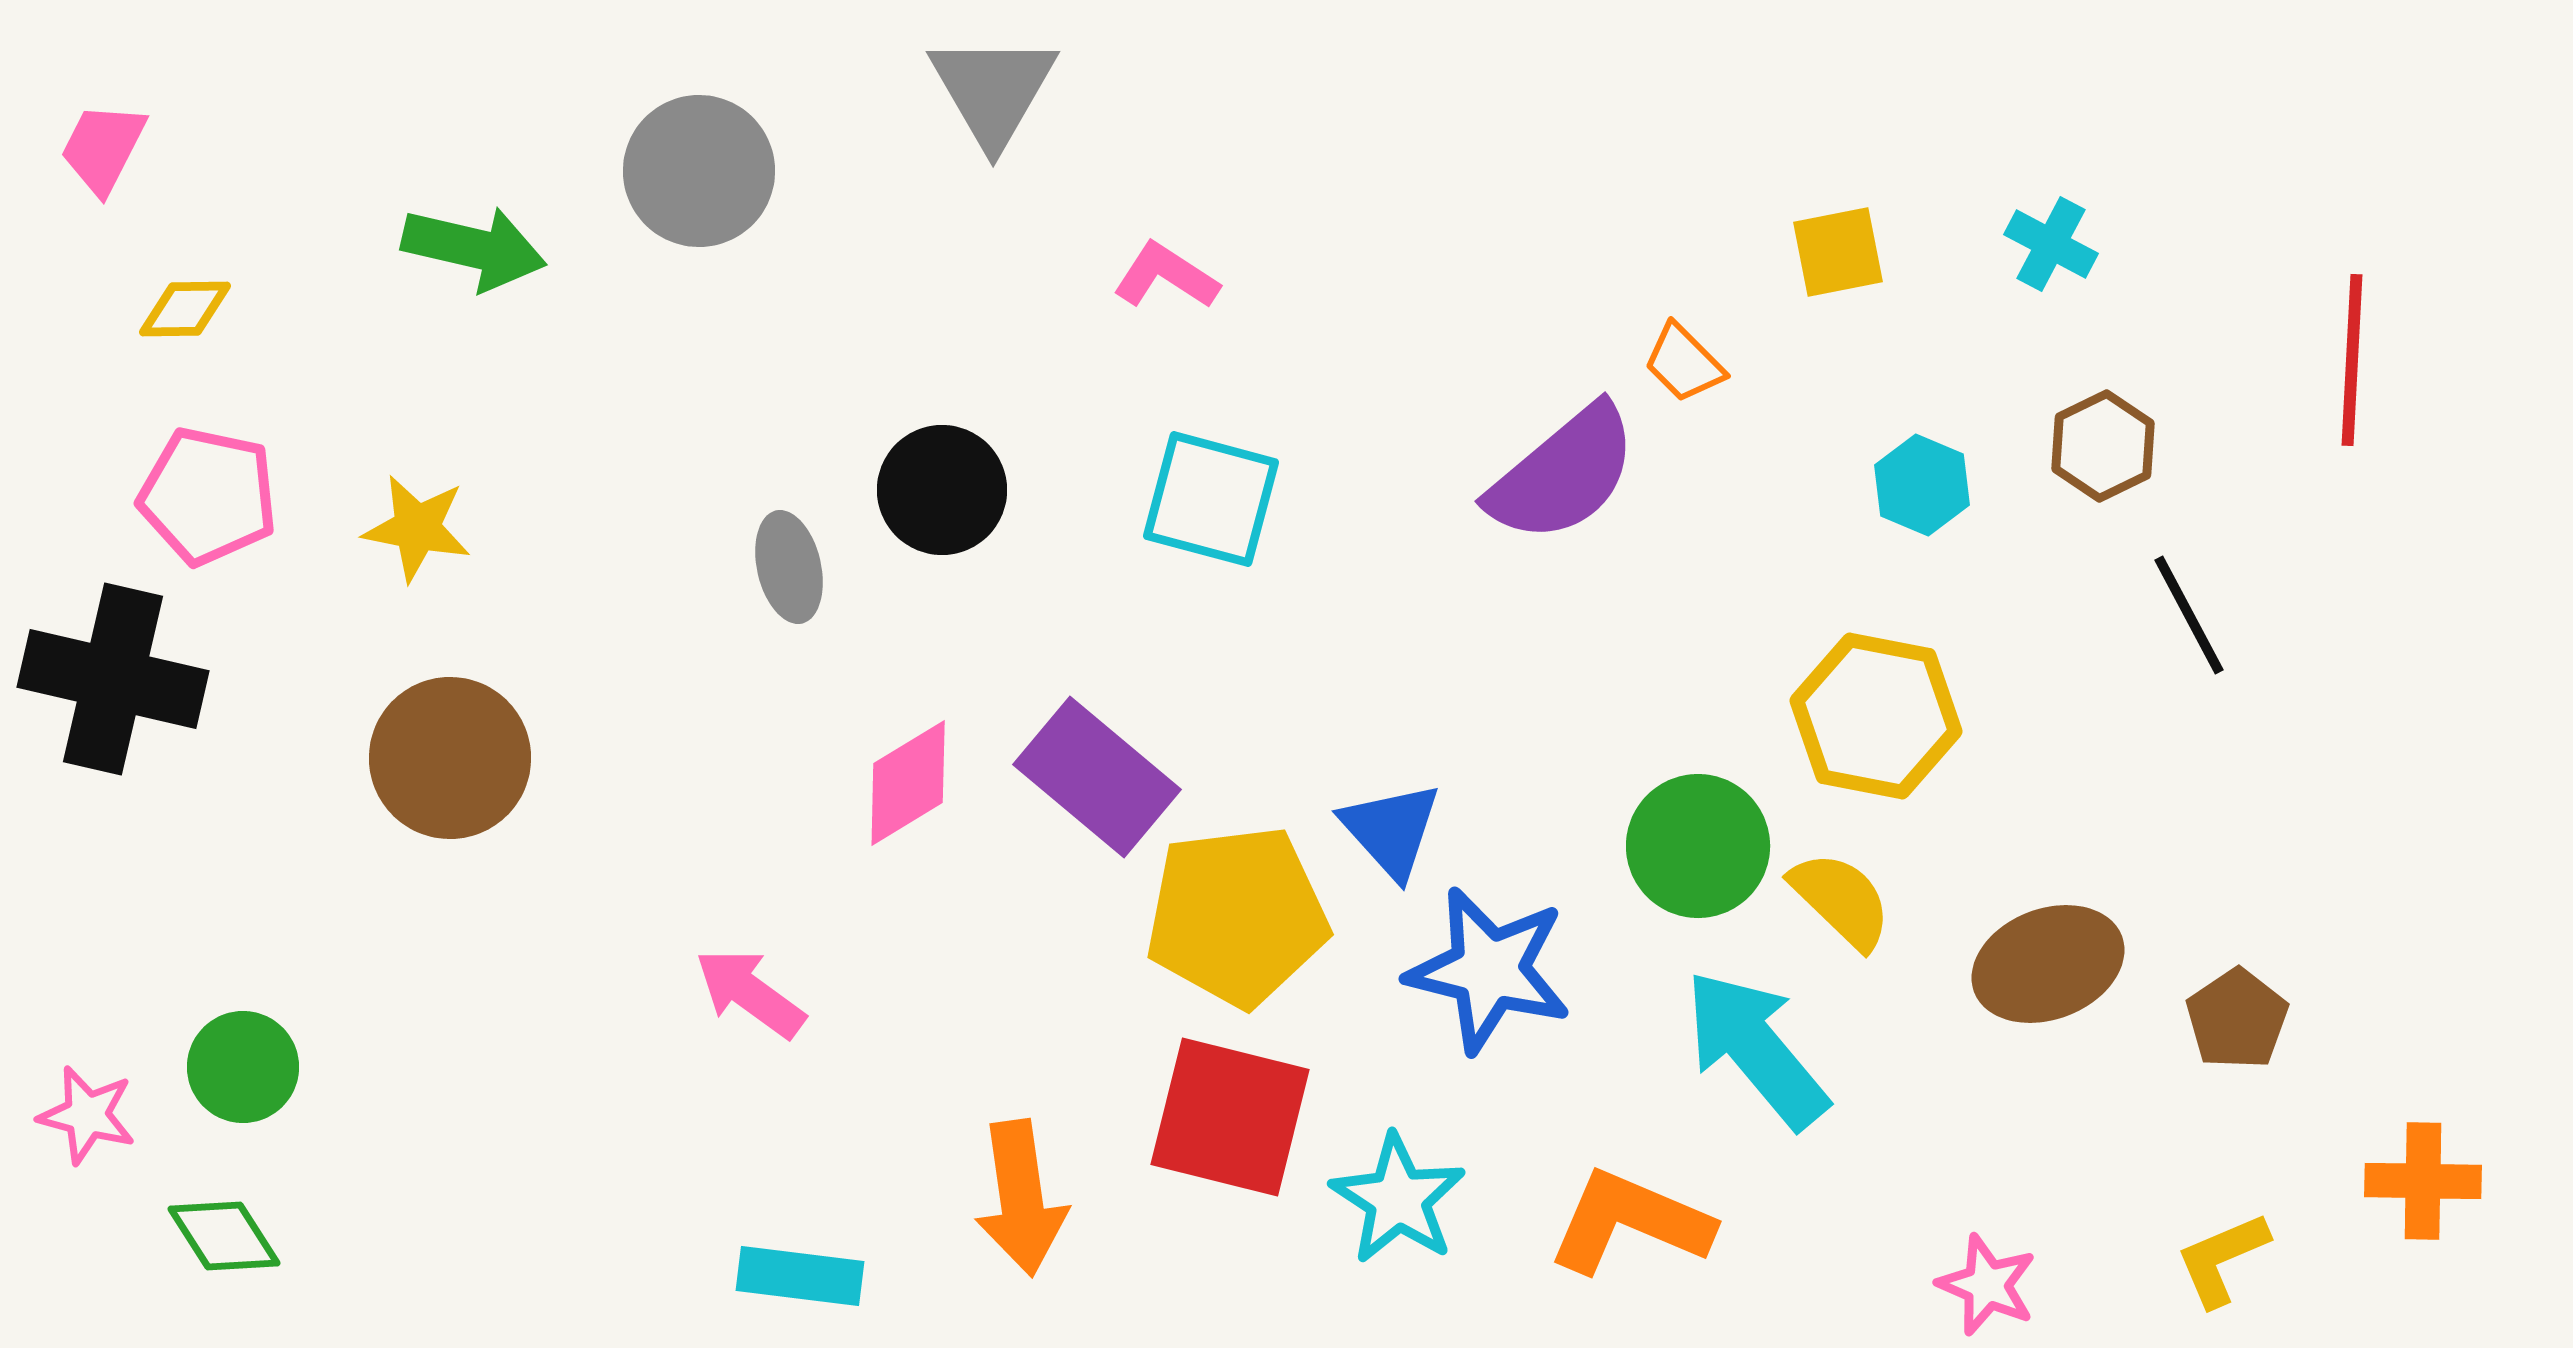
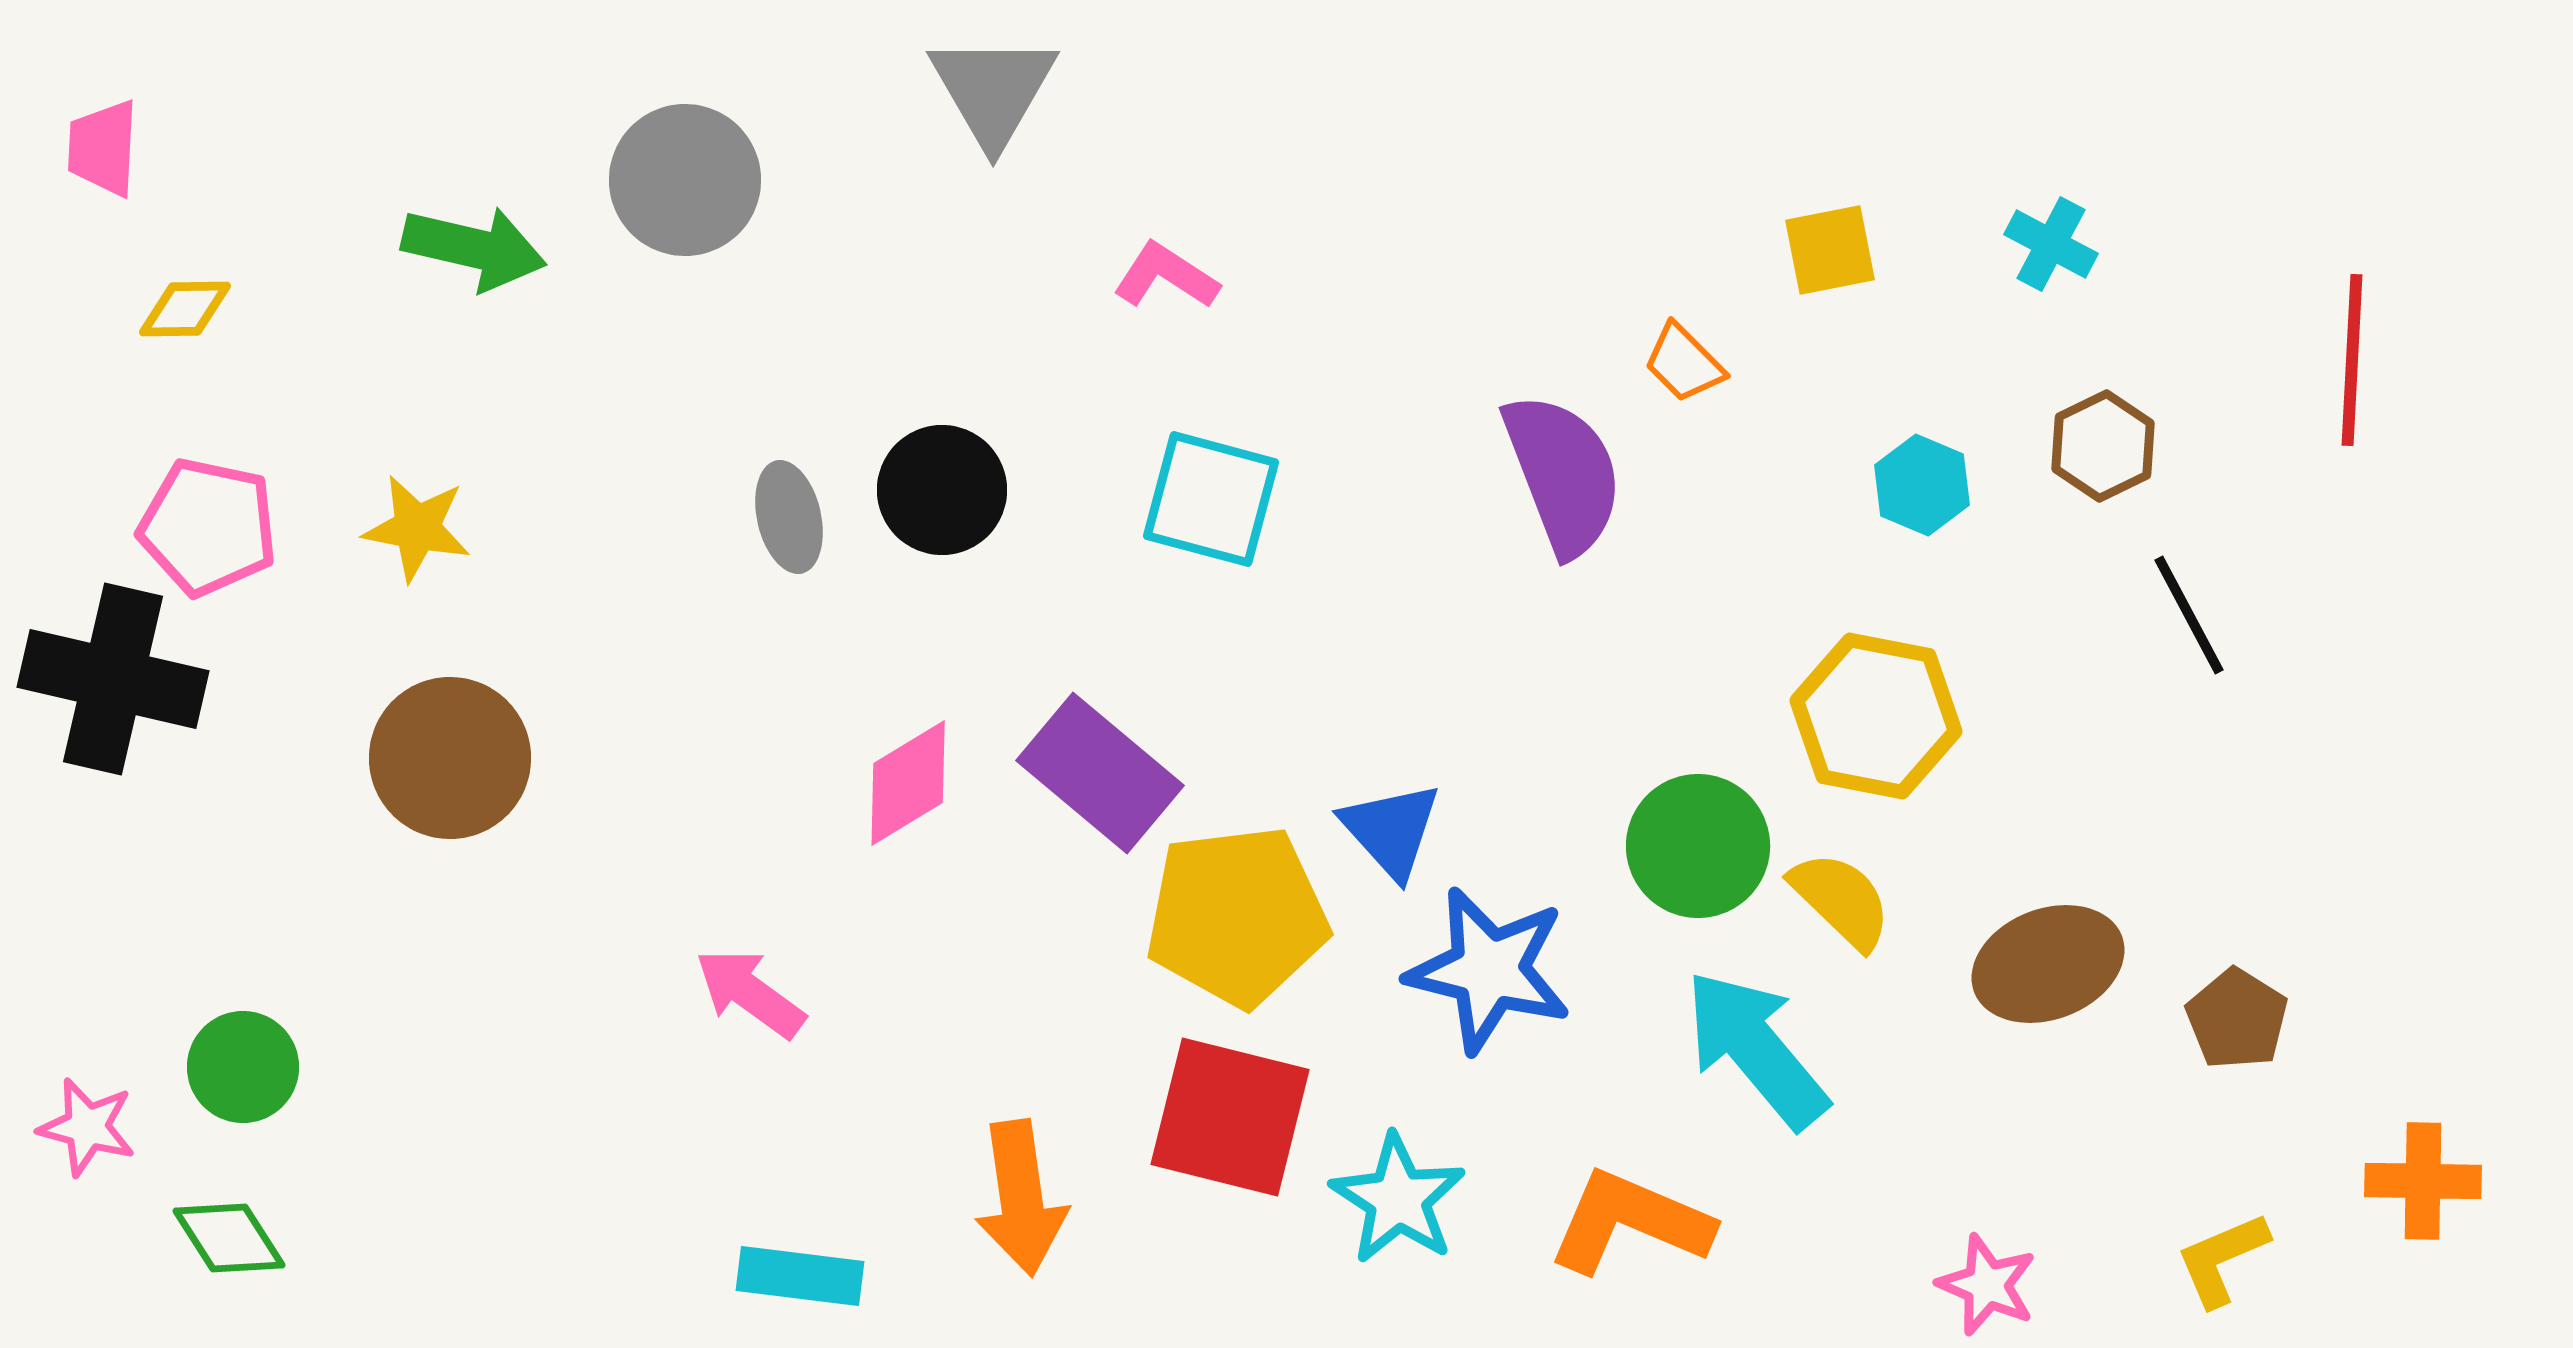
pink trapezoid at (103, 148): rotated 24 degrees counterclockwise
gray circle at (699, 171): moved 14 px left, 9 px down
yellow square at (1838, 252): moved 8 px left, 2 px up
purple semicircle at (1563, 474): rotated 71 degrees counterclockwise
pink pentagon at (208, 496): moved 31 px down
gray ellipse at (789, 567): moved 50 px up
purple rectangle at (1097, 777): moved 3 px right, 4 px up
brown pentagon at (2237, 1019): rotated 6 degrees counterclockwise
pink star at (87, 1115): moved 12 px down
green diamond at (224, 1236): moved 5 px right, 2 px down
